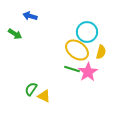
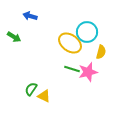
green arrow: moved 1 px left, 3 px down
yellow ellipse: moved 7 px left, 7 px up
pink star: rotated 18 degrees clockwise
